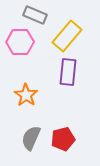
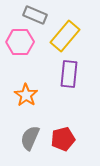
yellow rectangle: moved 2 px left
purple rectangle: moved 1 px right, 2 px down
gray semicircle: moved 1 px left
